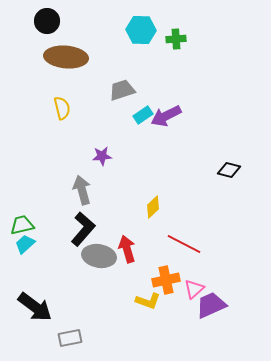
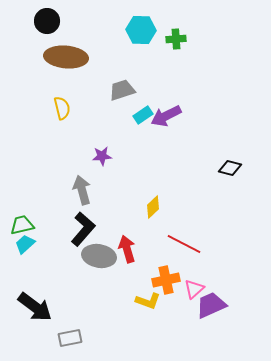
black diamond: moved 1 px right, 2 px up
